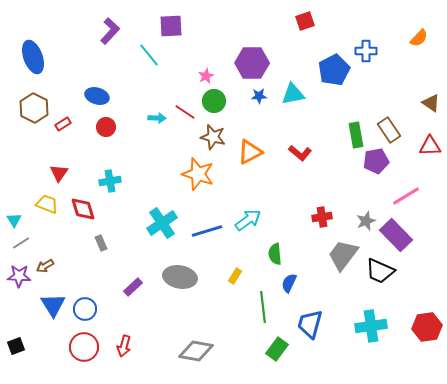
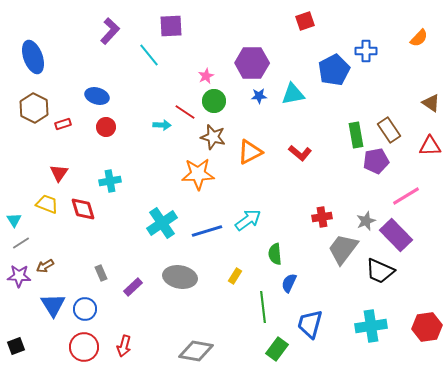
cyan arrow at (157, 118): moved 5 px right, 7 px down
red rectangle at (63, 124): rotated 14 degrees clockwise
orange star at (198, 174): rotated 20 degrees counterclockwise
gray rectangle at (101, 243): moved 30 px down
gray trapezoid at (343, 255): moved 6 px up
